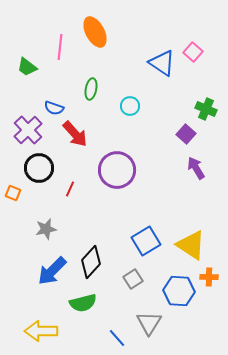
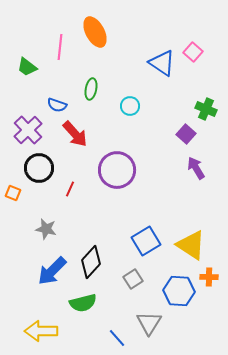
blue semicircle: moved 3 px right, 3 px up
gray star: rotated 25 degrees clockwise
